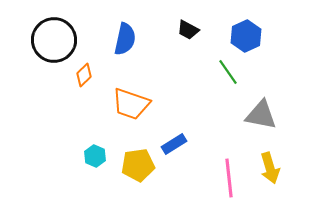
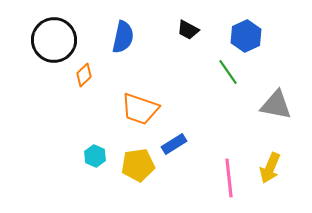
blue semicircle: moved 2 px left, 2 px up
orange trapezoid: moved 9 px right, 5 px down
gray triangle: moved 15 px right, 10 px up
yellow arrow: rotated 40 degrees clockwise
